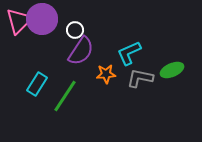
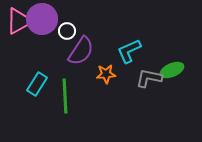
pink triangle: rotated 16 degrees clockwise
white circle: moved 8 px left, 1 px down
cyan L-shape: moved 2 px up
gray L-shape: moved 9 px right
green line: rotated 36 degrees counterclockwise
